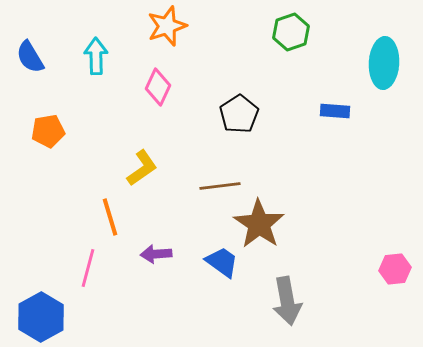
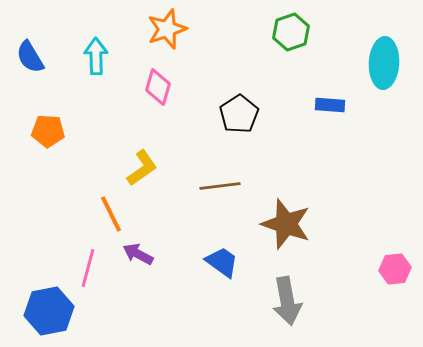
orange star: moved 3 px down
pink diamond: rotated 9 degrees counterclockwise
blue rectangle: moved 5 px left, 6 px up
orange pentagon: rotated 12 degrees clockwise
orange line: moved 1 px right, 3 px up; rotated 9 degrees counterclockwise
brown star: moved 27 px right; rotated 15 degrees counterclockwise
purple arrow: moved 18 px left; rotated 32 degrees clockwise
blue hexagon: moved 8 px right, 6 px up; rotated 18 degrees clockwise
